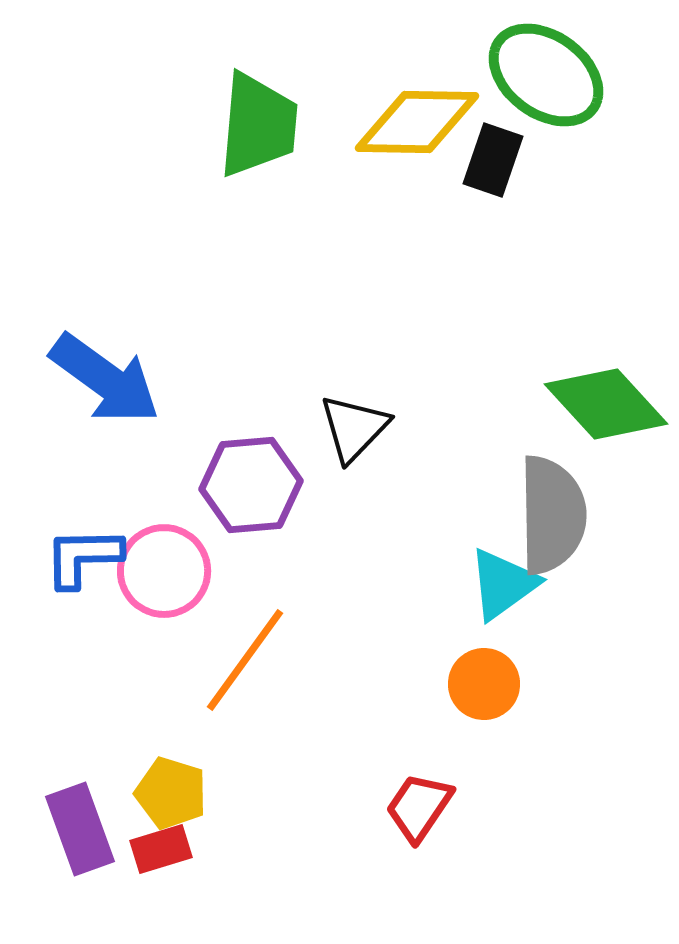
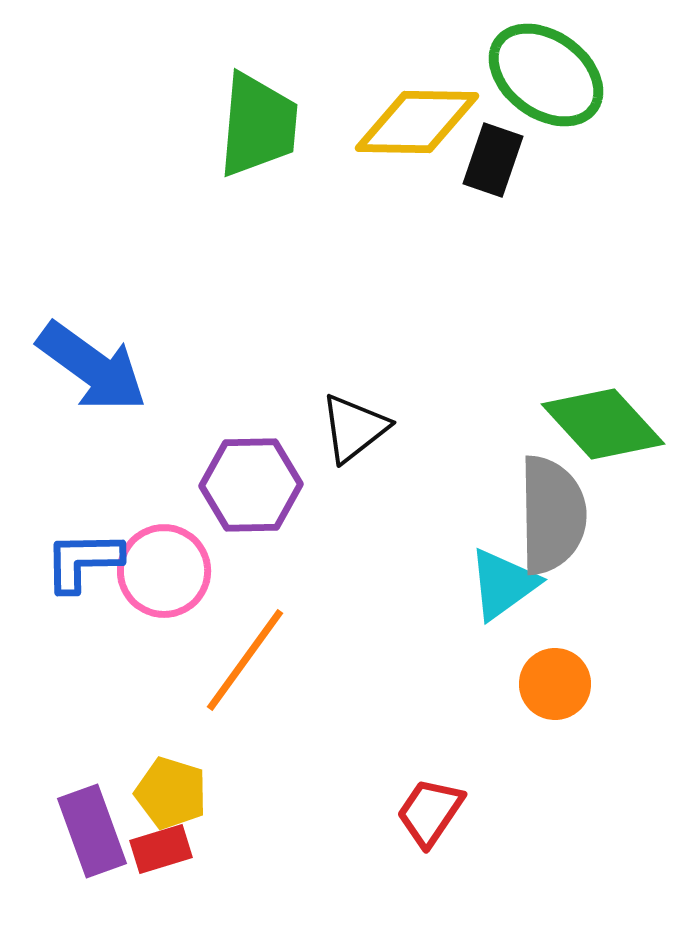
blue arrow: moved 13 px left, 12 px up
green diamond: moved 3 px left, 20 px down
black triangle: rotated 8 degrees clockwise
purple hexagon: rotated 4 degrees clockwise
blue L-shape: moved 4 px down
orange circle: moved 71 px right
red trapezoid: moved 11 px right, 5 px down
purple rectangle: moved 12 px right, 2 px down
